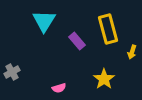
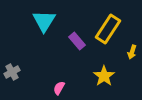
yellow rectangle: rotated 48 degrees clockwise
yellow star: moved 3 px up
pink semicircle: rotated 136 degrees clockwise
